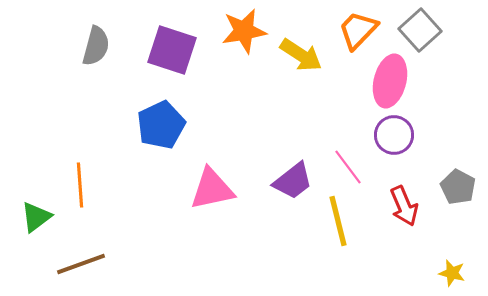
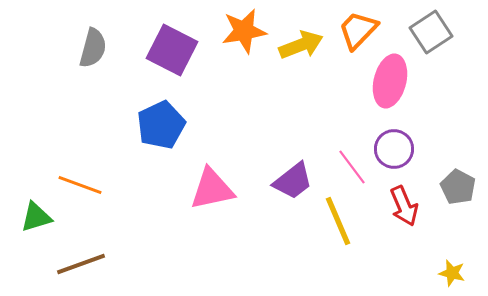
gray square: moved 11 px right, 2 px down; rotated 9 degrees clockwise
gray semicircle: moved 3 px left, 2 px down
purple square: rotated 9 degrees clockwise
yellow arrow: moved 10 px up; rotated 54 degrees counterclockwise
purple circle: moved 14 px down
pink line: moved 4 px right
orange line: rotated 66 degrees counterclockwise
green triangle: rotated 20 degrees clockwise
yellow line: rotated 9 degrees counterclockwise
